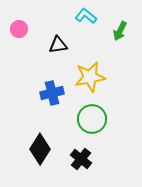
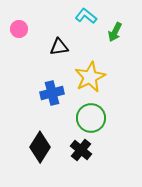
green arrow: moved 5 px left, 1 px down
black triangle: moved 1 px right, 2 px down
yellow star: rotated 16 degrees counterclockwise
green circle: moved 1 px left, 1 px up
black diamond: moved 2 px up
black cross: moved 9 px up
